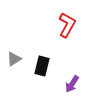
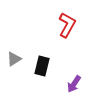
purple arrow: moved 2 px right
